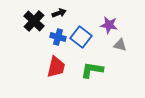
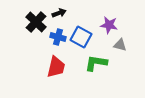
black cross: moved 2 px right, 1 px down
blue square: rotated 10 degrees counterclockwise
green L-shape: moved 4 px right, 7 px up
